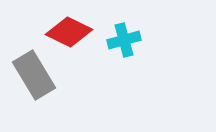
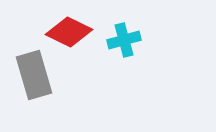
gray rectangle: rotated 15 degrees clockwise
